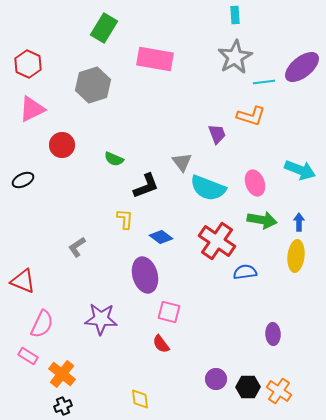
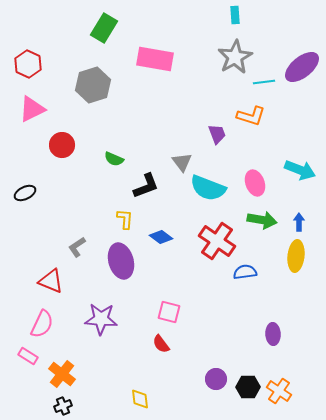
black ellipse at (23, 180): moved 2 px right, 13 px down
purple ellipse at (145, 275): moved 24 px left, 14 px up
red triangle at (23, 281): moved 28 px right
